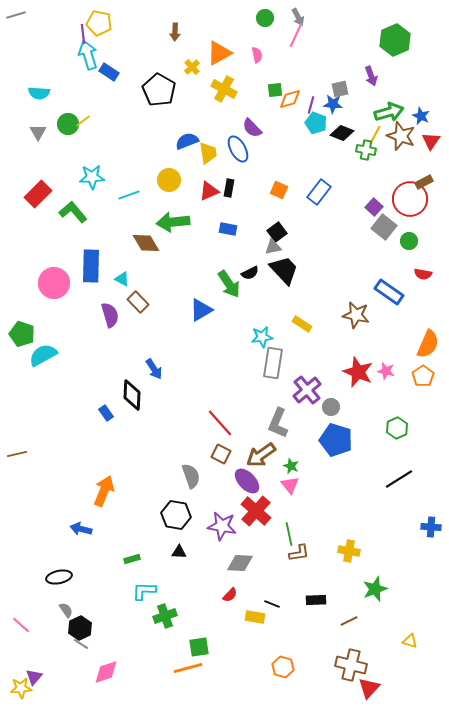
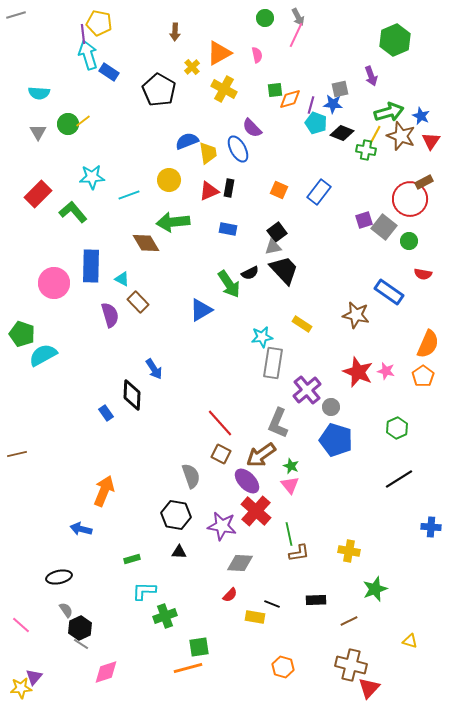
purple square at (374, 207): moved 10 px left, 13 px down; rotated 30 degrees clockwise
